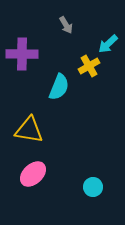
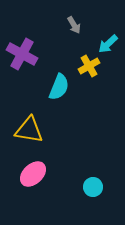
gray arrow: moved 8 px right
purple cross: rotated 28 degrees clockwise
